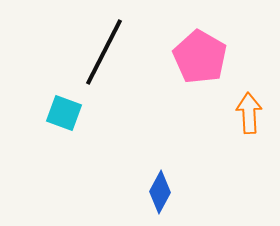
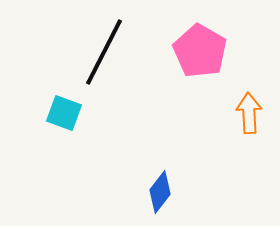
pink pentagon: moved 6 px up
blue diamond: rotated 9 degrees clockwise
